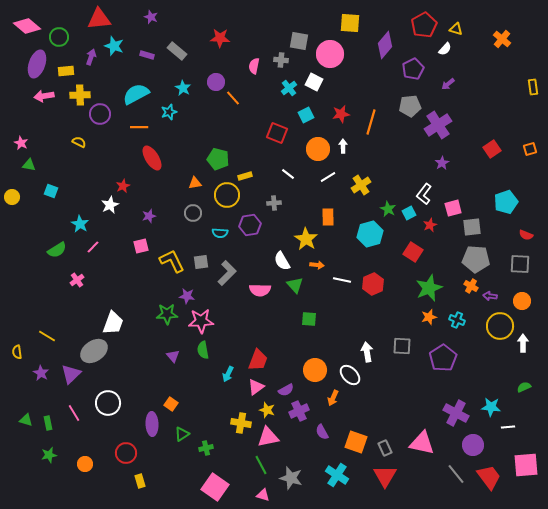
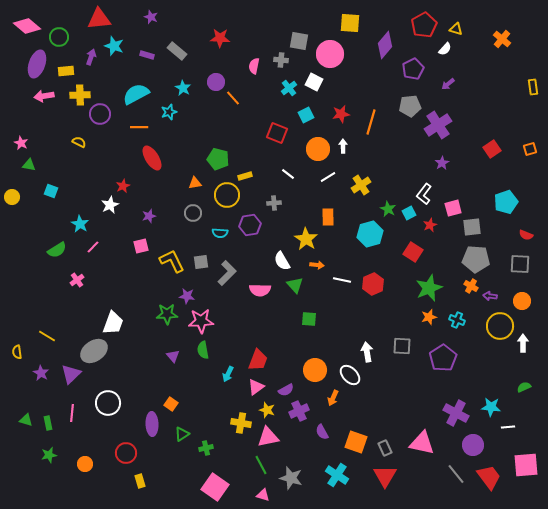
pink line at (74, 413): moved 2 px left; rotated 36 degrees clockwise
